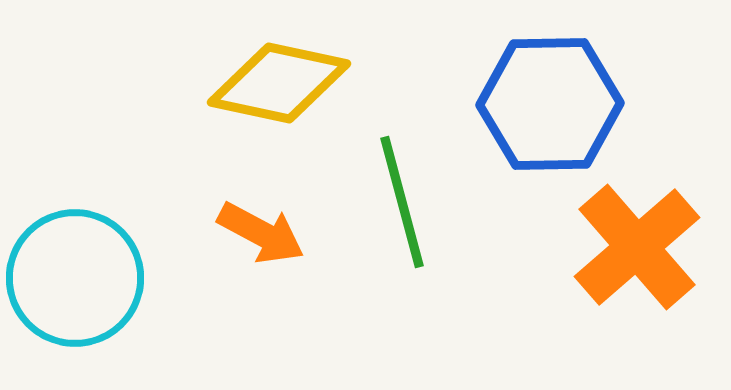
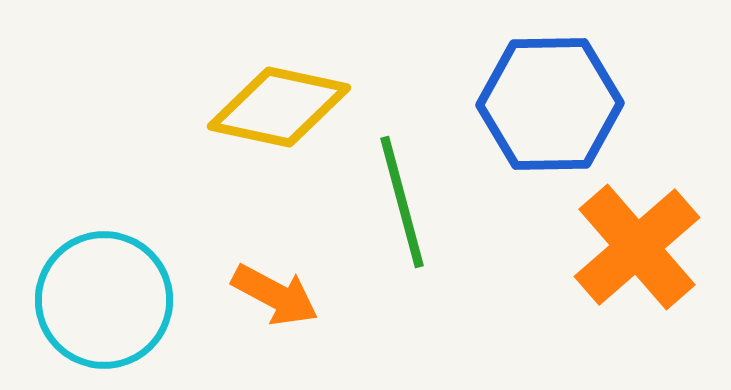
yellow diamond: moved 24 px down
orange arrow: moved 14 px right, 62 px down
cyan circle: moved 29 px right, 22 px down
